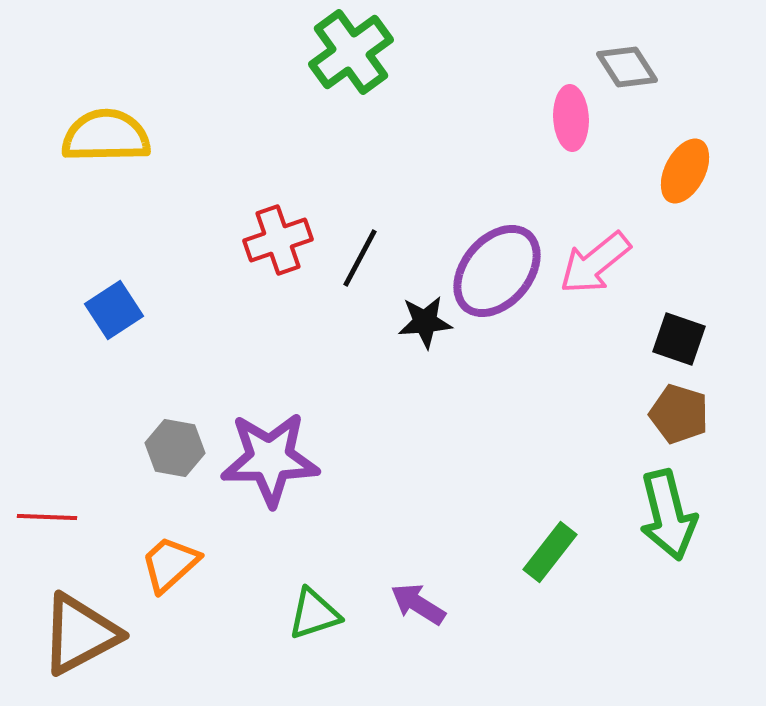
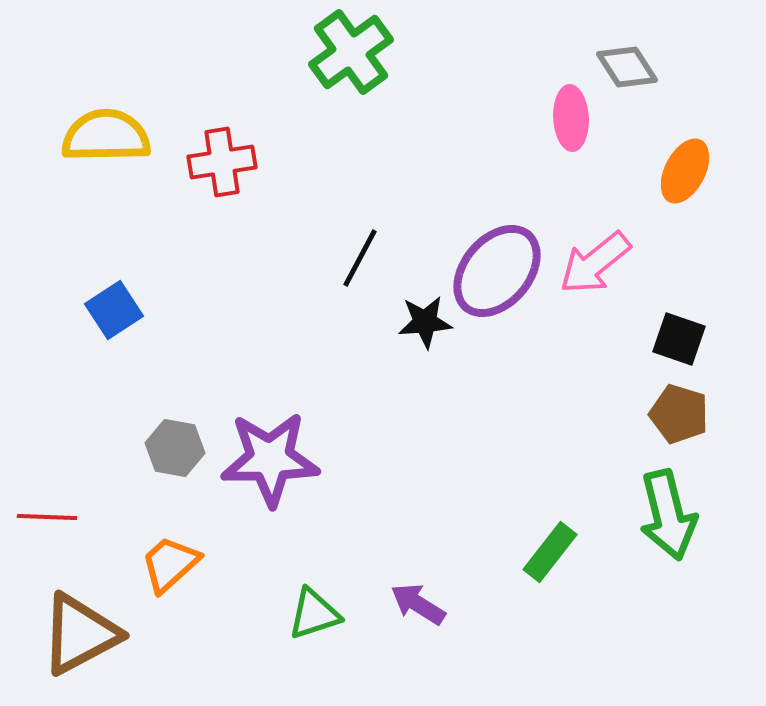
red cross: moved 56 px left, 78 px up; rotated 10 degrees clockwise
